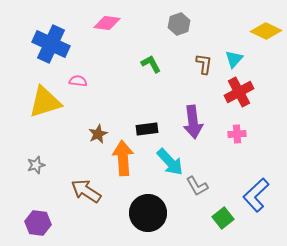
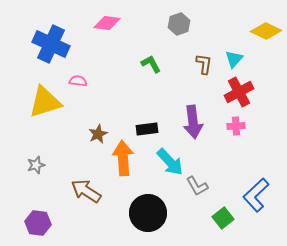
pink cross: moved 1 px left, 8 px up
